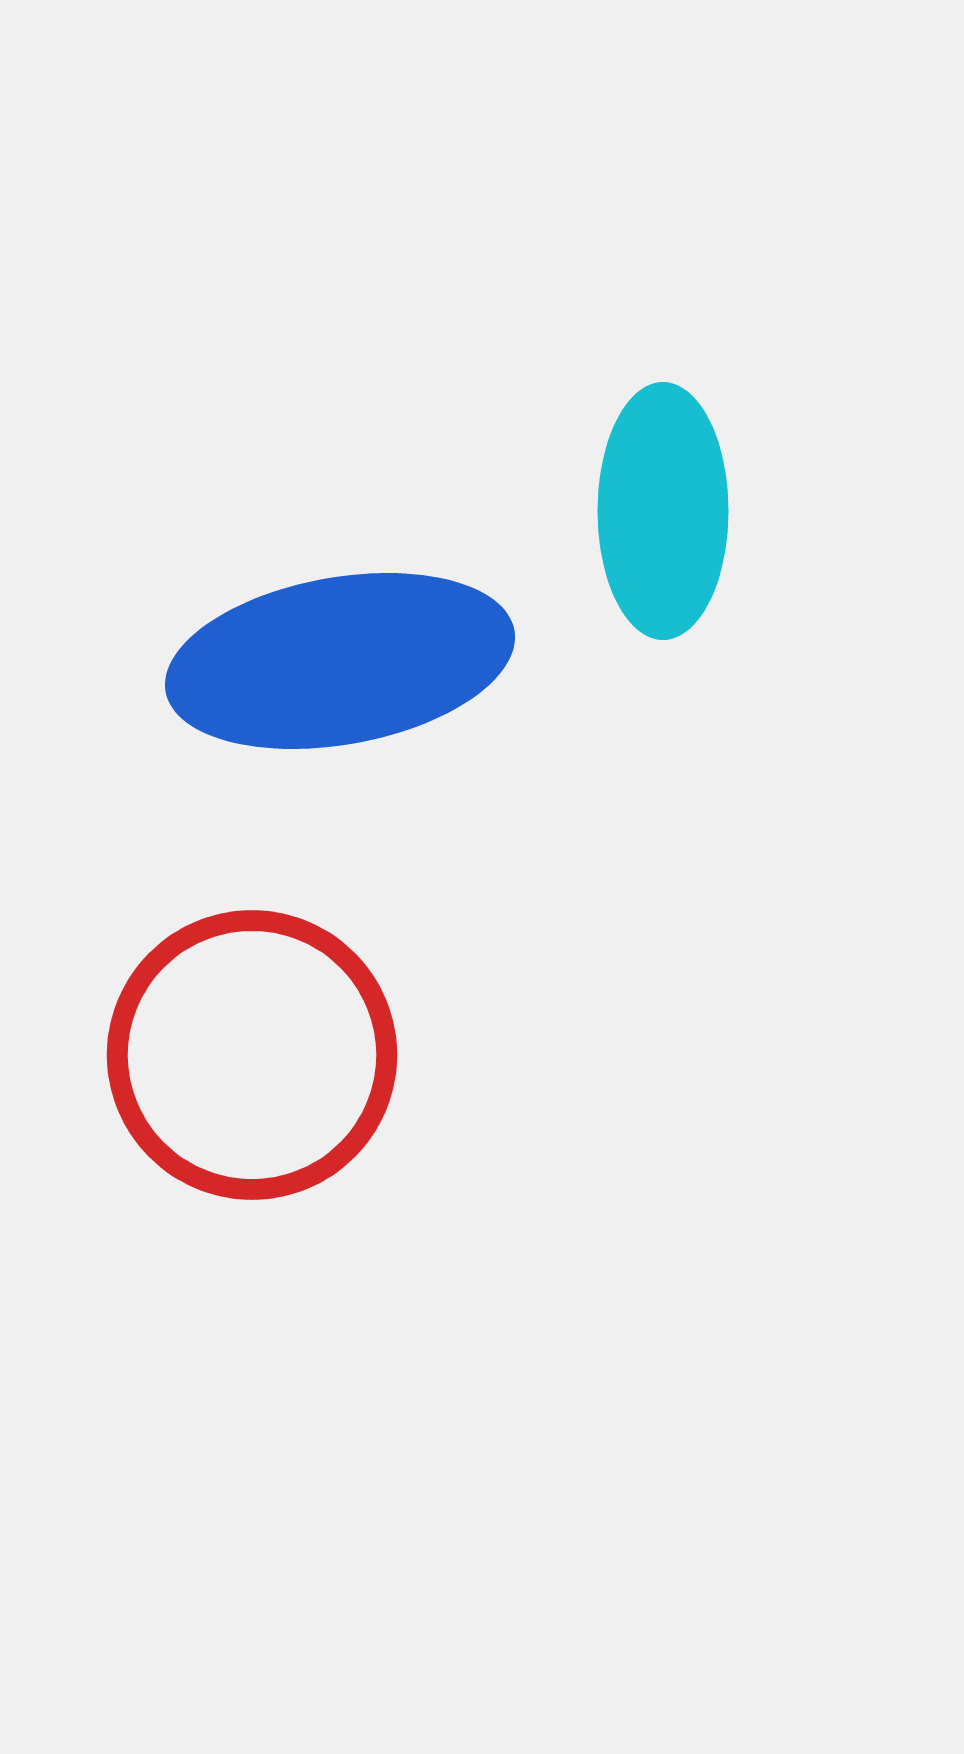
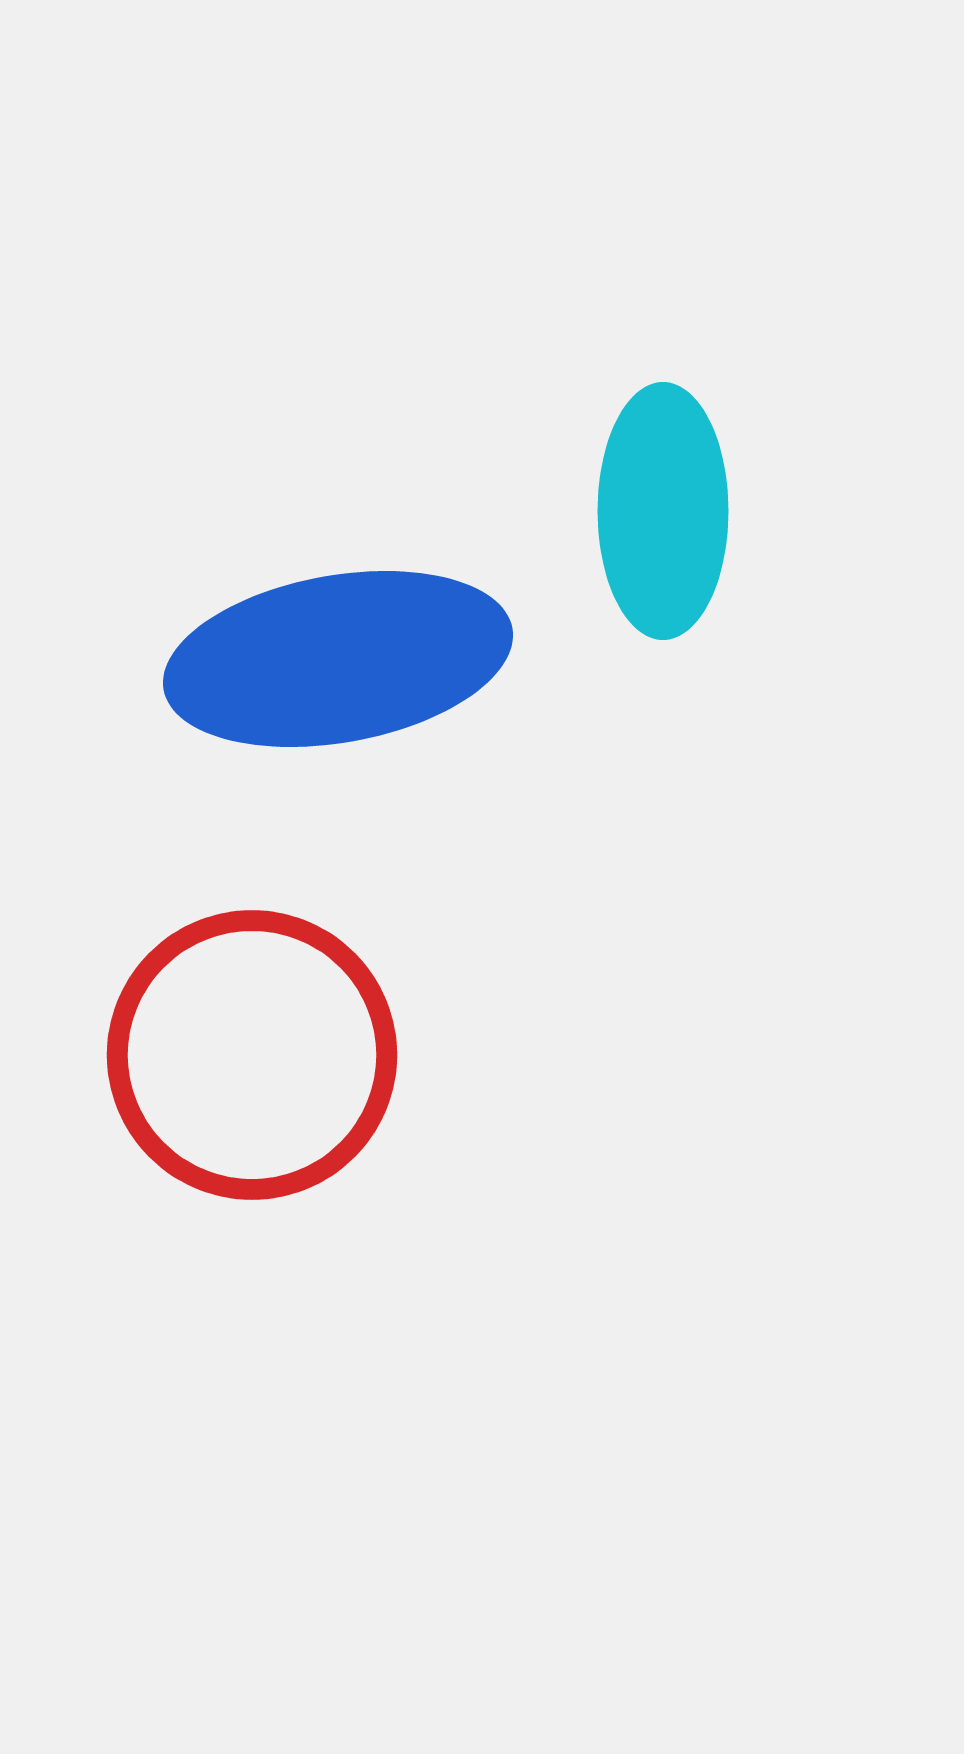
blue ellipse: moved 2 px left, 2 px up
